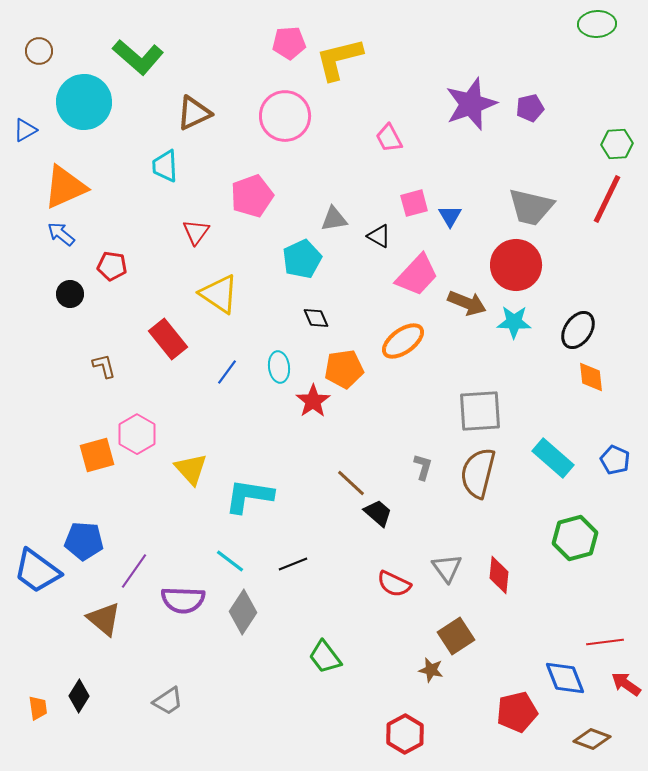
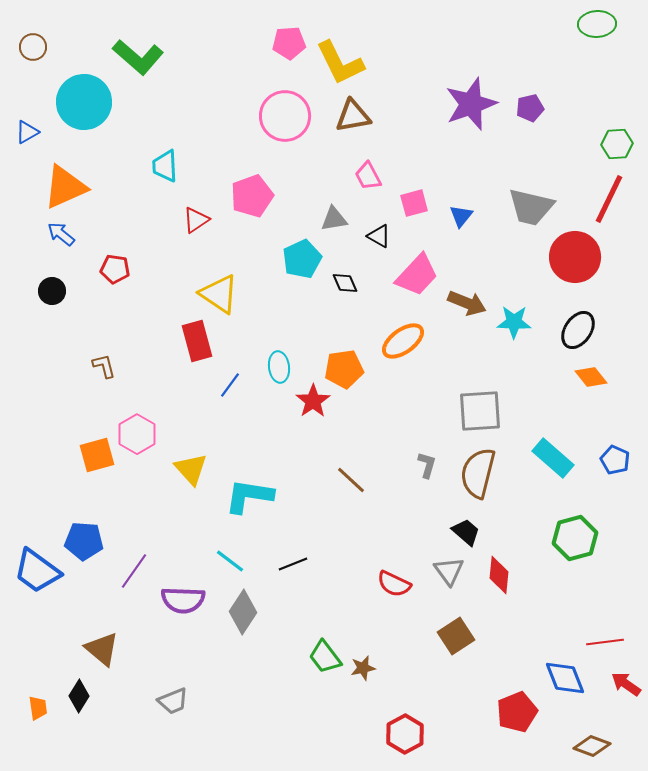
brown circle at (39, 51): moved 6 px left, 4 px up
yellow L-shape at (339, 59): moved 1 px right, 4 px down; rotated 102 degrees counterclockwise
brown triangle at (194, 113): moved 159 px right, 3 px down; rotated 15 degrees clockwise
blue triangle at (25, 130): moved 2 px right, 2 px down
pink trapezoid at (389, 138): moved 21 px left, 38 px down
red line at (607, 199): moved 2 px right
blue triangle at (450, 216): moved 11 px right; rotated 10 degrees clockwise
red triangle at (196, 232): moved 12 px up; rotated 20 degrees clockwise
red circle at (516, 265): moved 59 px right, 8 px up
red pentagon at (112, 266): moved 3 px right, 3 px down
black circle at (70, 294): moved 18 px left, 3 px up
black diamond at (316, 318): moved 29 px right, 35 px up
red rectangle at (168, 339): moved 29 px right, 2 px down; rotated 24 degrees clockwise
blue line at (227, 372): moved 3 px right, 13 px down
orange diamond at (591, 377): rotated 32 degrees counterclockwise
gray L-shape at (423, 467): moved 4 px right, 2 px up
brown line at (351, 483): moved 3 px up
black trapezoid at (378, 513): moved 88 px right, 19 px down
gray triangle at (447, 568): moved 2 px right, 3 px down
brown triangle at (104, 619): moved 2 px left, 30 px down
brown star at (431, 670): moved 68 px left, 2 px up; rotated 25 degrees counterclockwise
gray trapezoid at (168, 701): moved 5 px right; rotated 12 degrees clockwise
red pentagon at (517, 712): rotated 9 degrees counterclockwise
brown diamond at (592, 739): moved 7 px down
